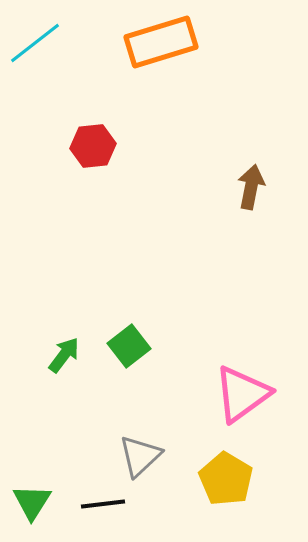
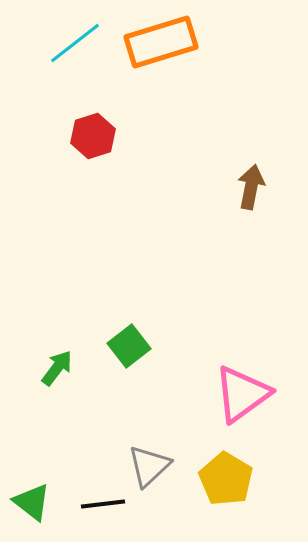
cyan line: moved 40 px right
red hexagon: moved 10 px up; rotated 12 degrees counterclockwise
green arrow: moved 7 px left, 13 px down
gray triangle: moved 9 px right, 10 px down
green triangle: rotated 24 degrees counterclockwise
